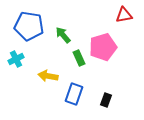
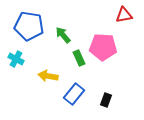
pink pentagon: rotated 20 degrees clockwise
cyan cross: rotated 35 degrees counterclockwise
blue rectangle: rotated 20 degrees clockwise
